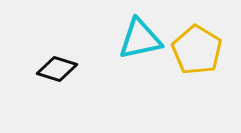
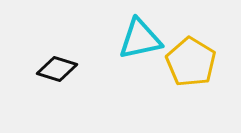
yellow pentagon: moved 6 px left, 12 px down
